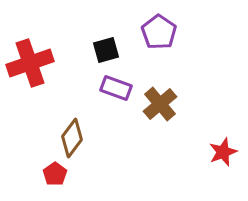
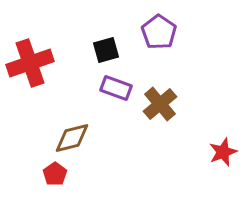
brown diamond: rotated 39 degrees clockwise
